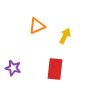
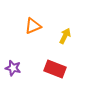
orange triangle: moved 4 px left
red rectangle: rotated 75 degrees counterclockwise
